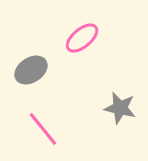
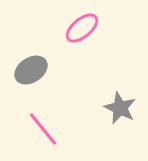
pink ellipse: moved 10 px up
gray star: rotated 12 degrees clockwise
